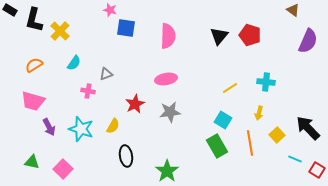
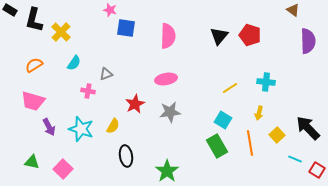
yellow cross: moved 1 px right, 1 px down
purple semicircle: rotated 25 degrees counterclockwise
